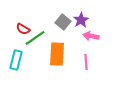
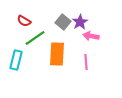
purple star: moved 1 px left, 2 px down
red semicircle: moved 1 px right, 8 px up
